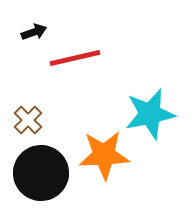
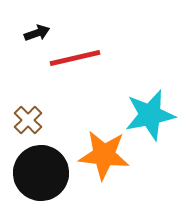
black arrow: moved 3 px right, 1 px down
cyan star: moved 1 px down
orange star: rotated 9 degrees clockwise
